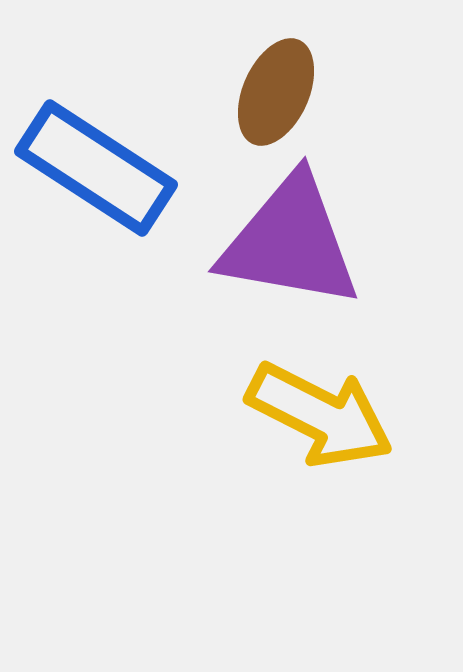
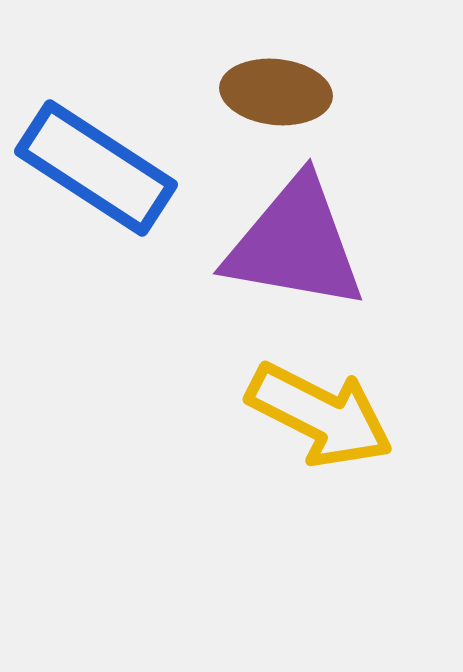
brown ellipse: rotated 72 degrees clockwise
purple triangle: moved 5 px right, 2 px down
